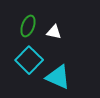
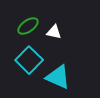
green ellipse: rotated 35 degrees clockwise
